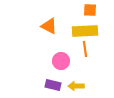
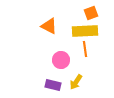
orange square: moved 1 px right, 3 px down; rotated 24 degrees counterclockwise
pink circle: moved 1 px up
yellow arrow: moved 4 px up; rotated 56 degrees counterclockwise
